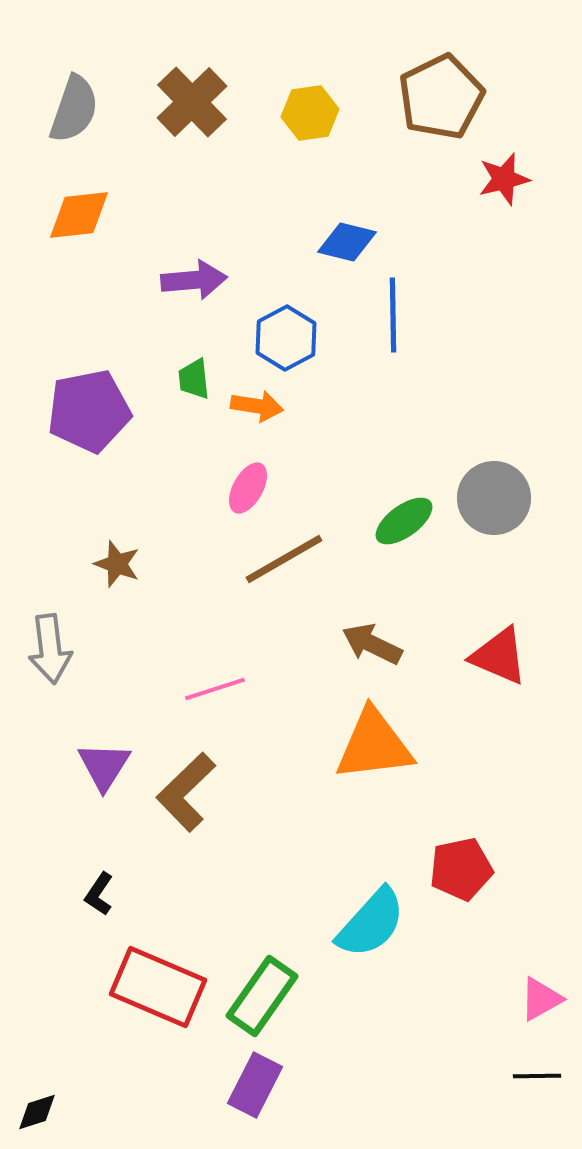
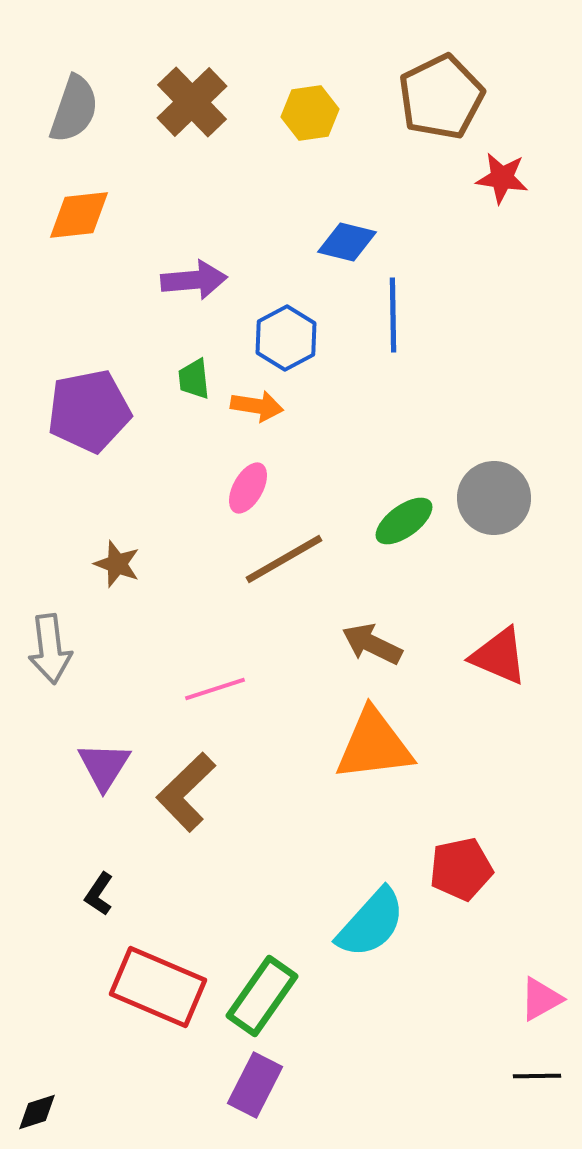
red star: moved 2 px left, 1 px up; rotated 22 degrees clockwise
